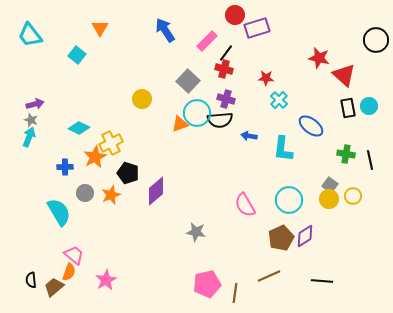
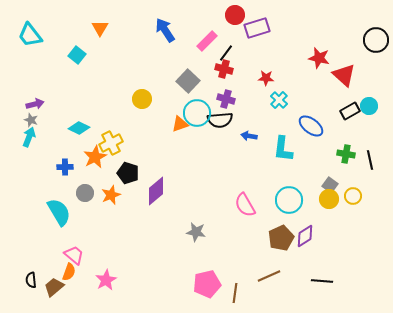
black rectangle at (348, 108): moved 2 px right, 3 px down; rotated 72 degrees clockwise
